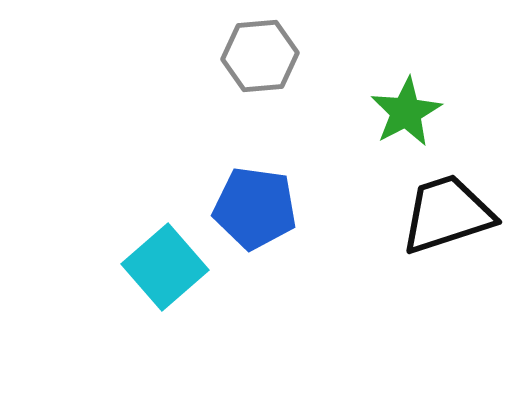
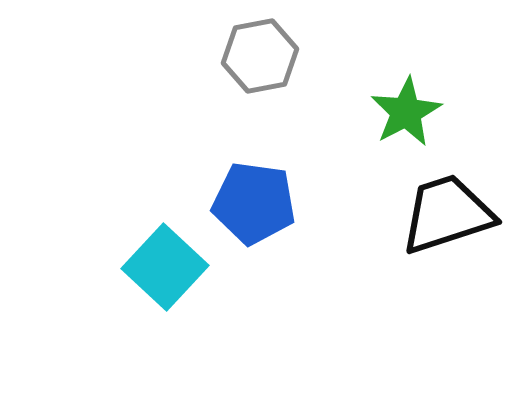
gray hexagon: rotated 6 degrees counterclockwise
blue pentagon: moved 1 px left, 5 px up
cyan square: rotated 6 degrees counterclockwise
